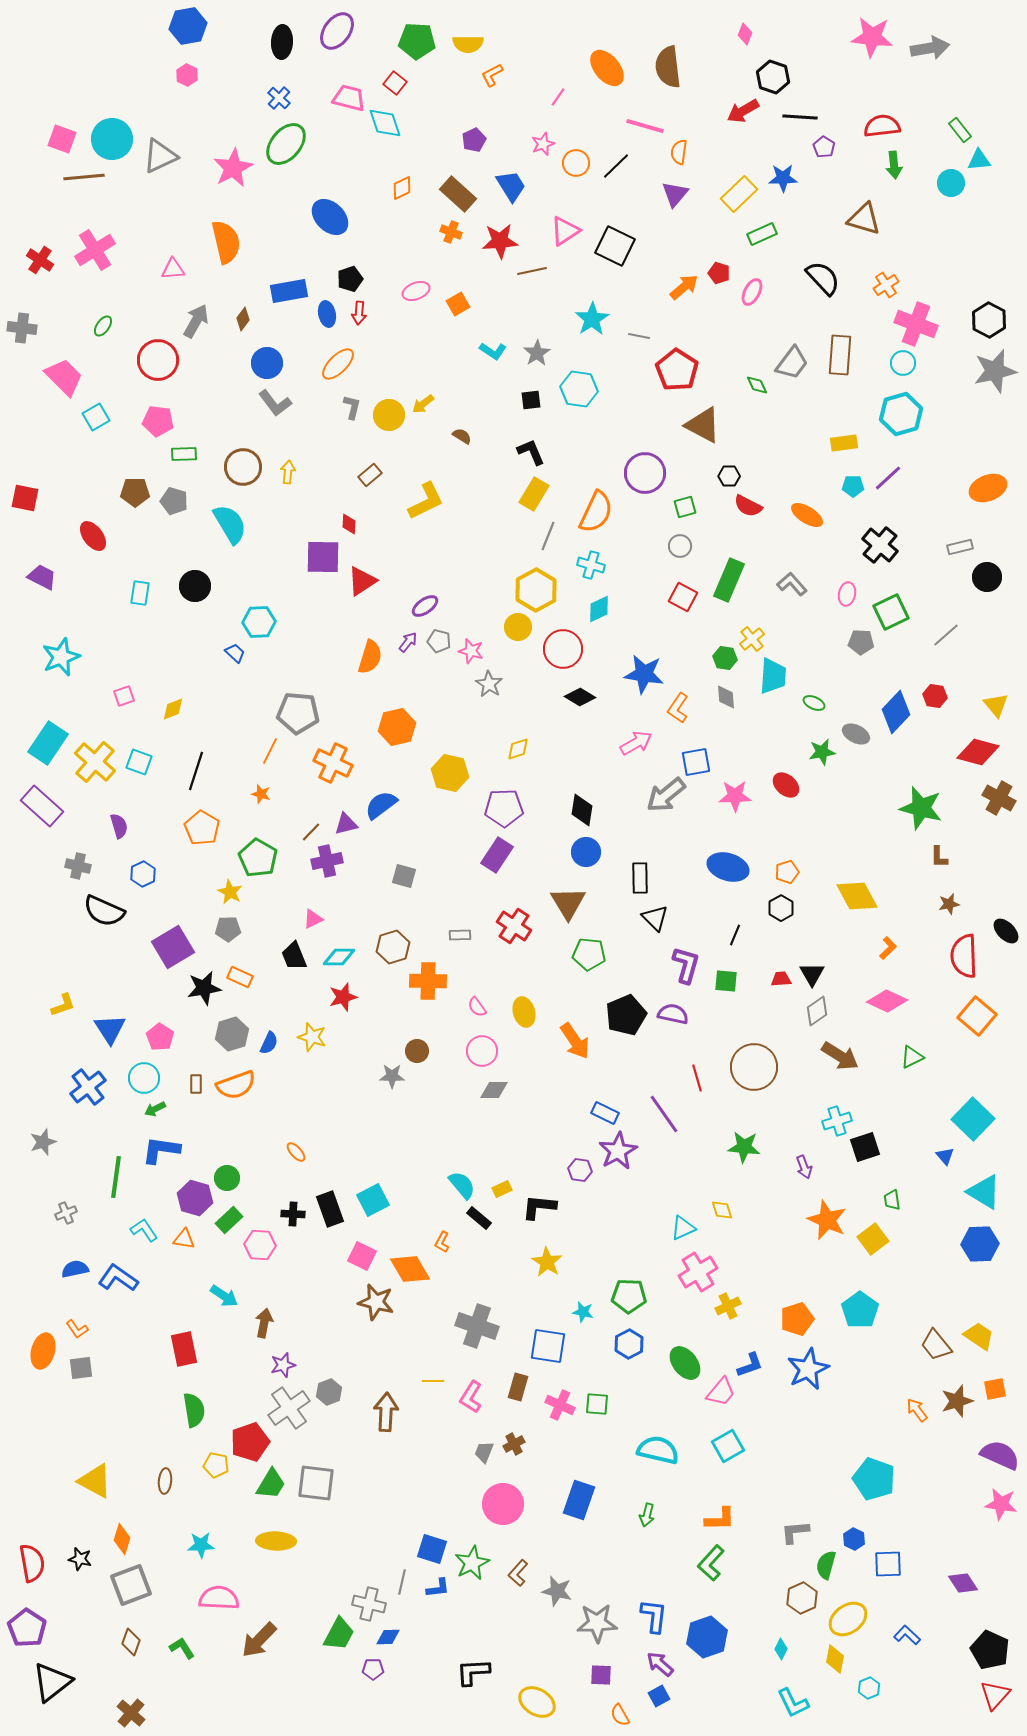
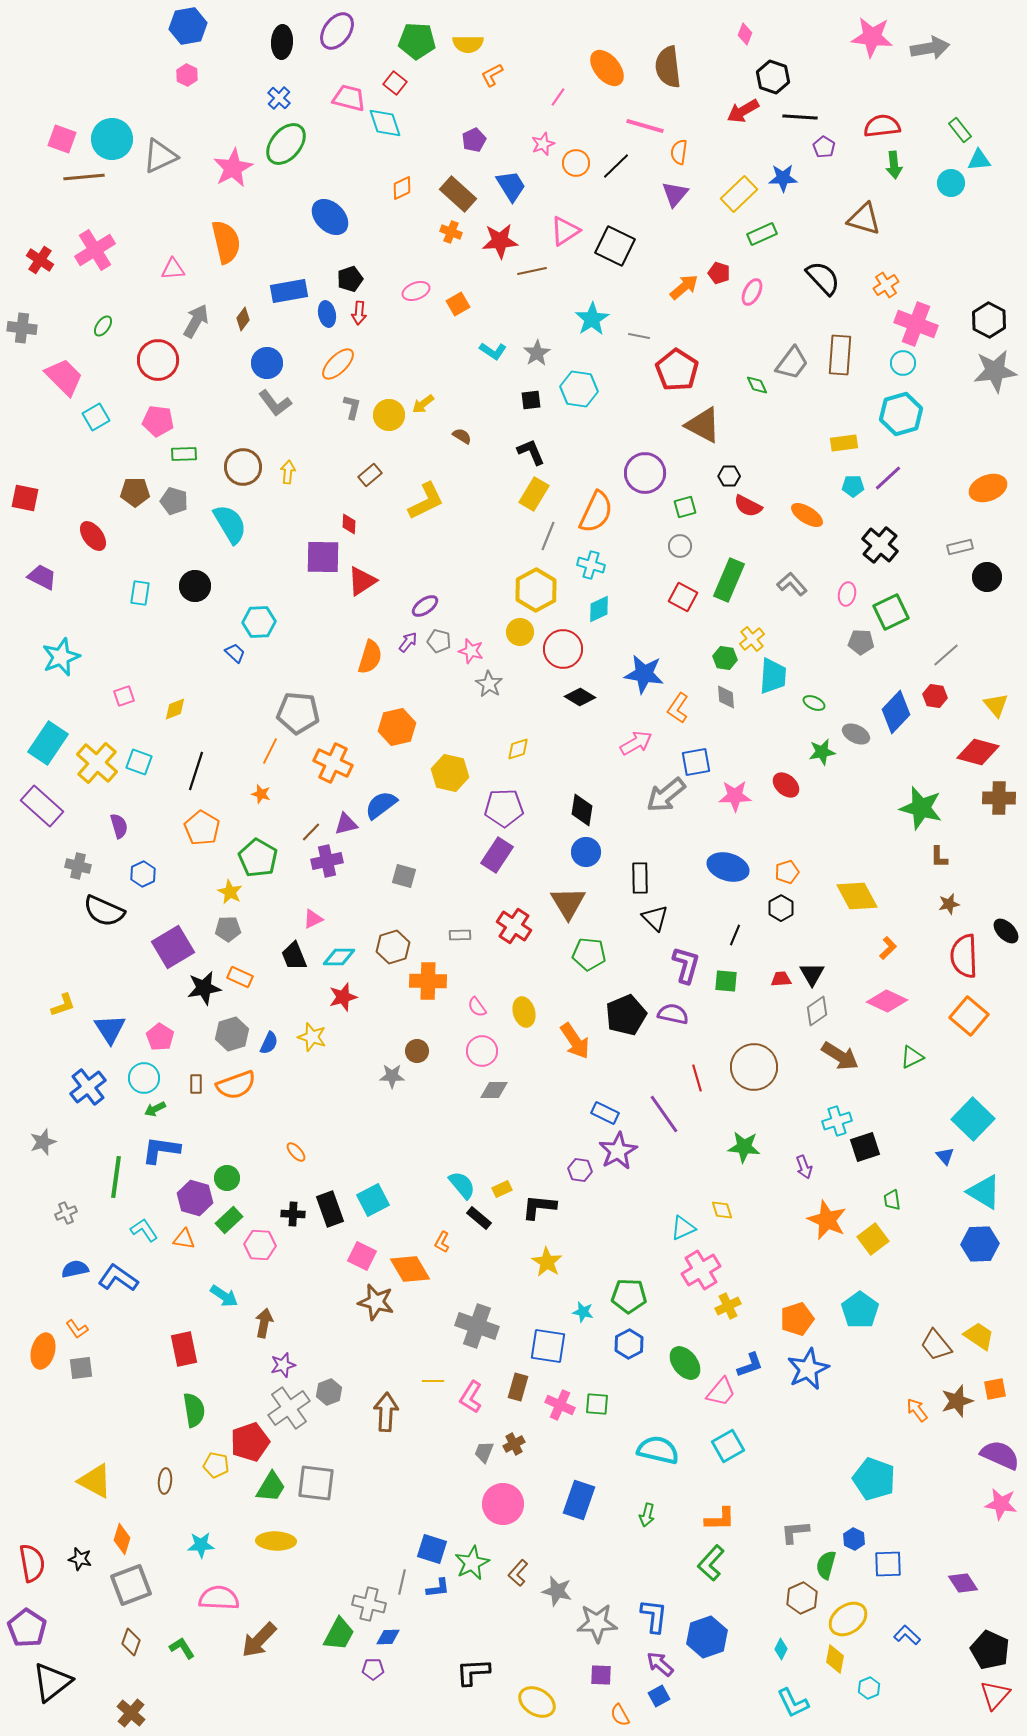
gray star at (995, 371): rotated 6 degrees clockwise
yellow circle at (518, 627): moved 2 px right, 5 px down
gray line at (946, 635): moved 20 px down
yellow diamond at (173, 709): moved 2 px right
yellow cross at (95, 762): moved 2 px right, 1 px down
brown cross at (999, 798): rotated 28 degrees counterclockwise
orange square at (977, 1016): moved 8 px left
pink cross at (698, 1272): moved 3 px right, 2 px up
green trapezoid at (271, 1484): moved 3 px down
